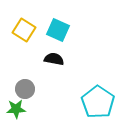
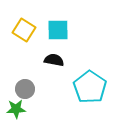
cyan square: rotated 25 degrees counterclockwise
black semicircle: moved 1 px down
cyan pentagon: moved 8 px left, 15 px up
